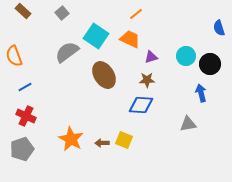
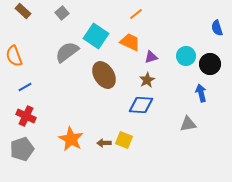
blue semicircle: moved 2 px left
orange trapezoid: moved 3 px down
brown star: rotated 28 degrees counterclockwise
brown arrow: moved 2 px right
